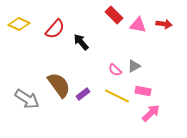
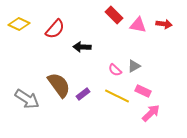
black arrow: moved 1 px right, 5 px down; rotated 48 degrees counterclockwise
pink rectangle: rotated 14 degrees clockwise
